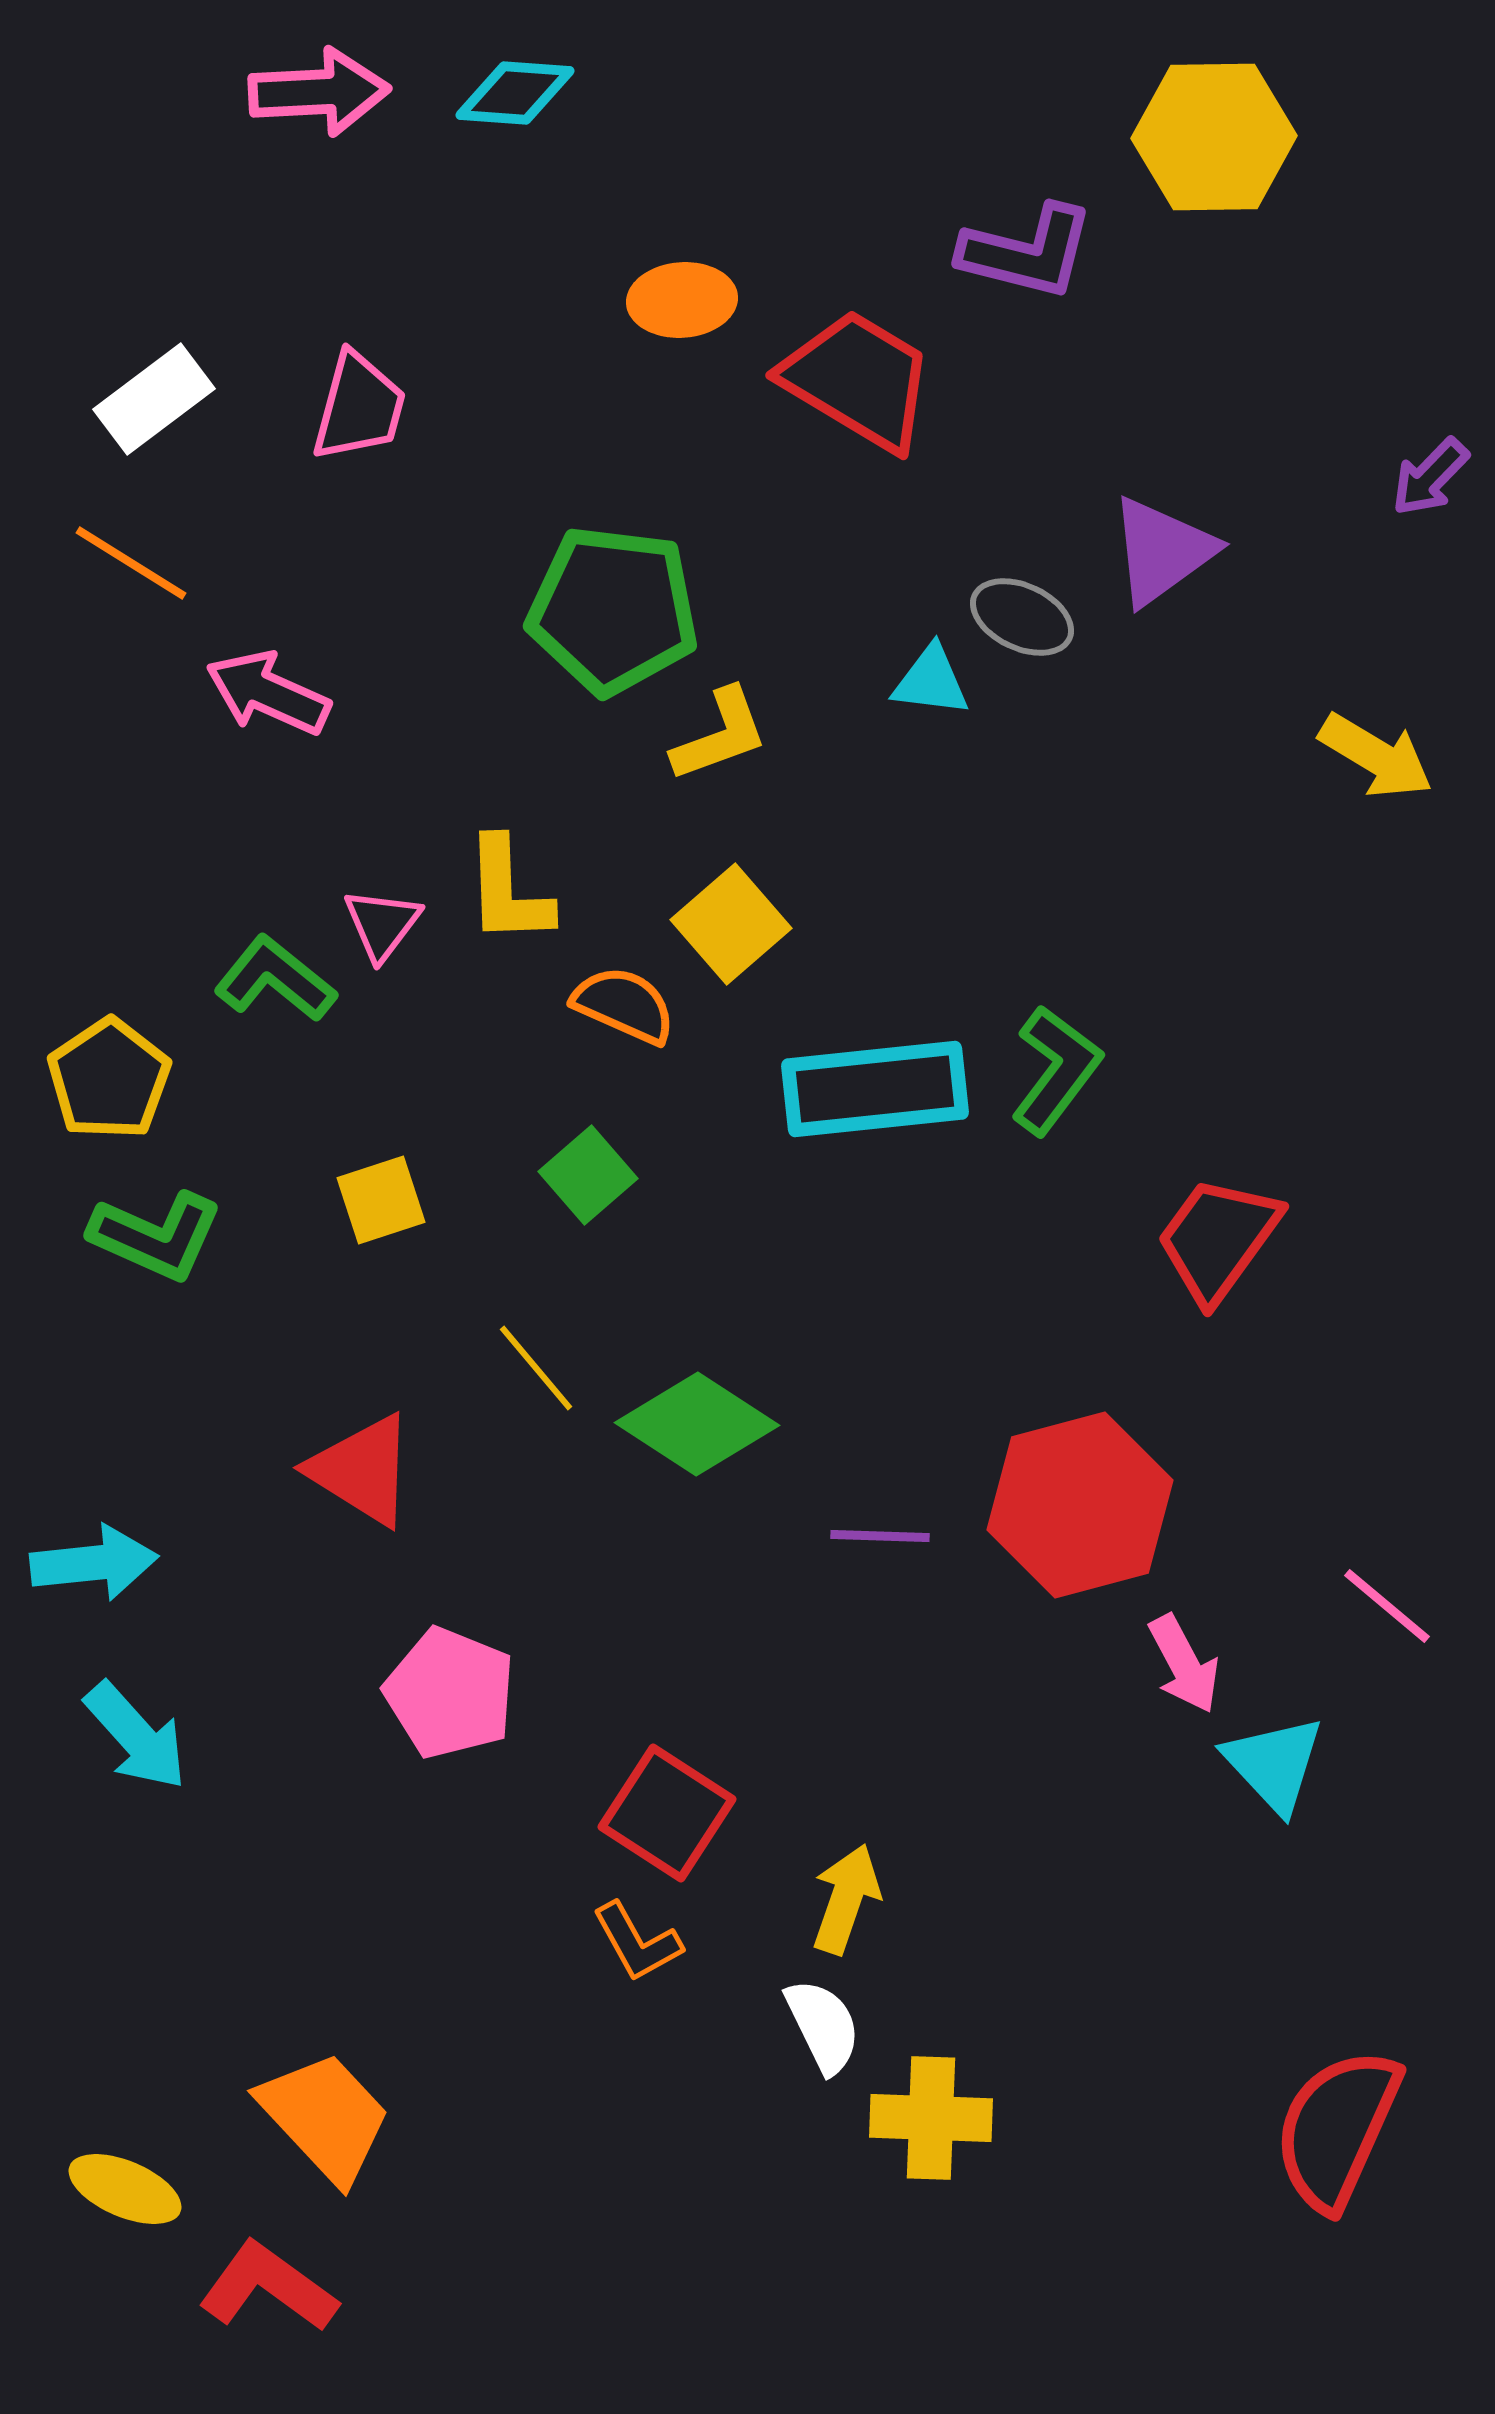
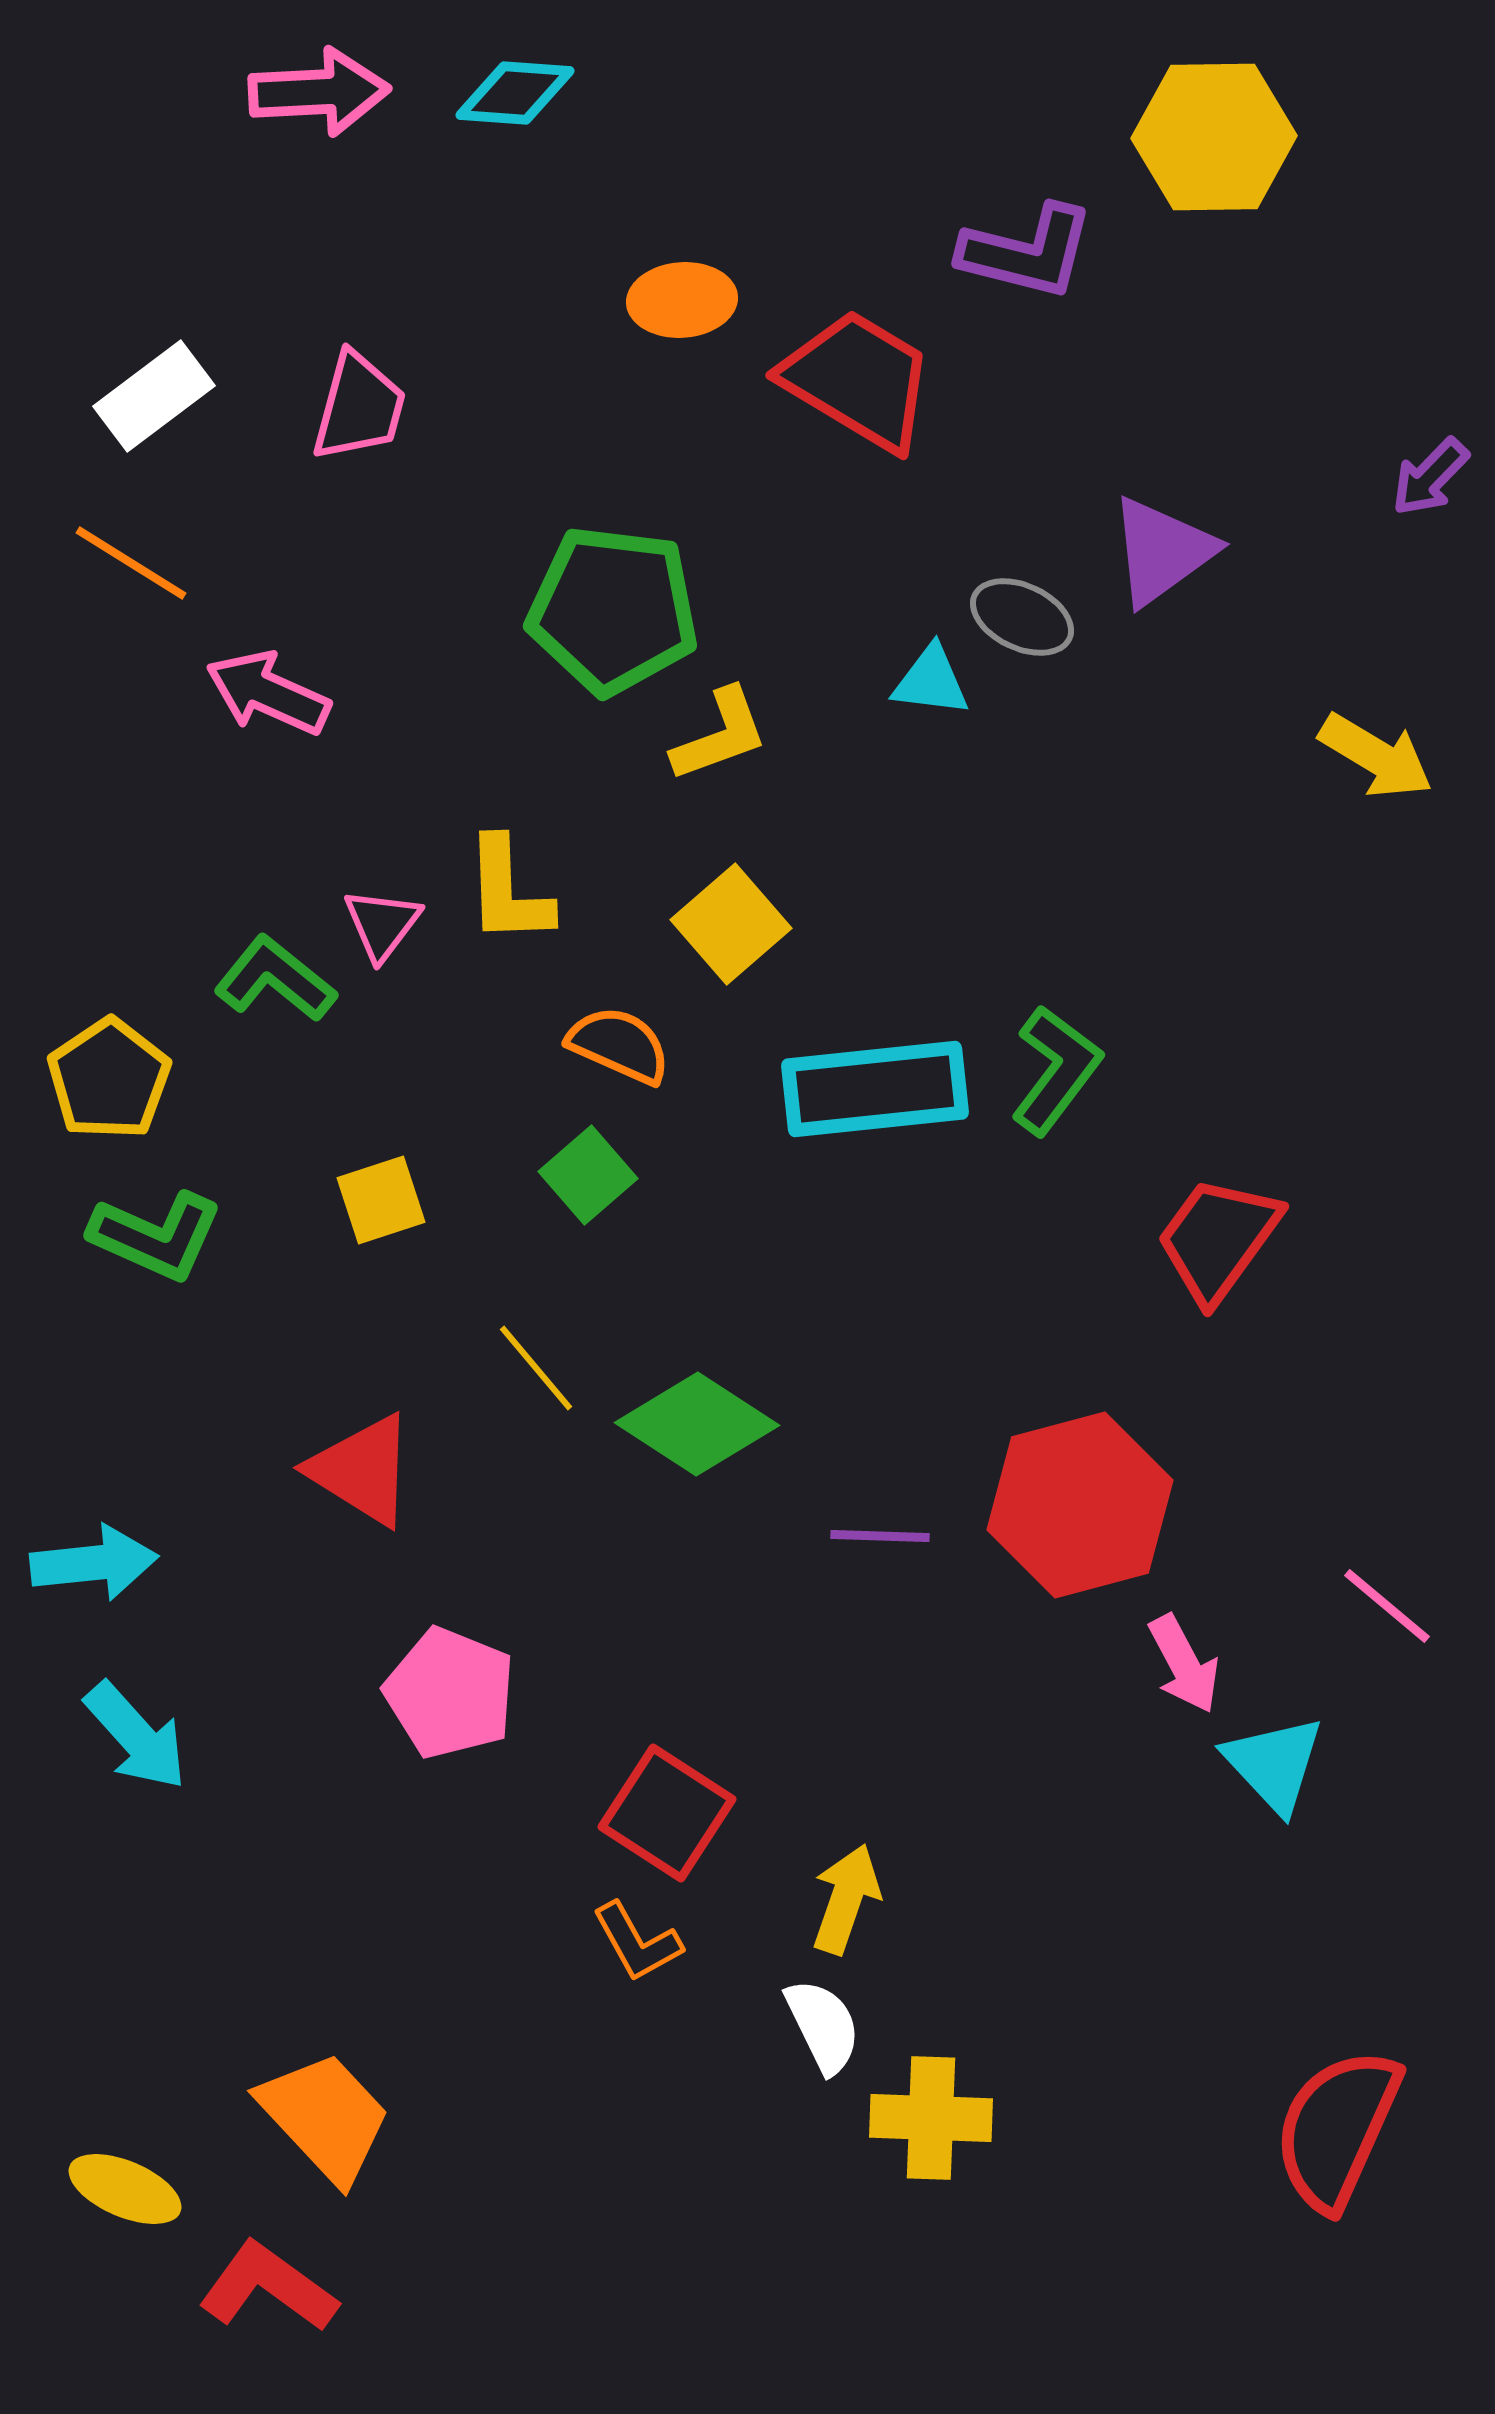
white rectangle at (154, 399): moved 3 px up
orange semicircle at (624, 1005): moved 5 px left, 40 px down
